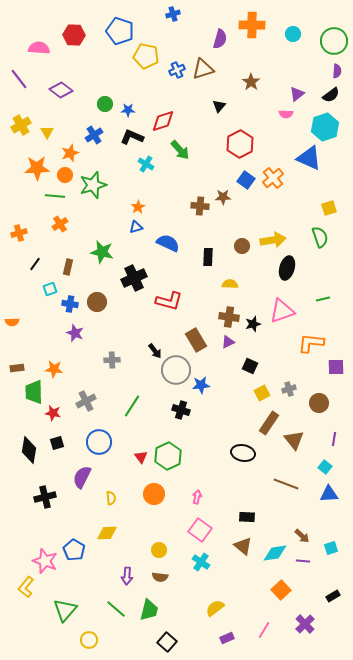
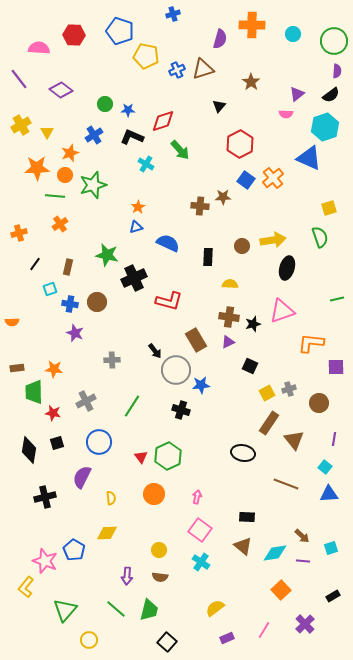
green star at (102, 252): moved 5 px right, 3 px down
green line at (323, 299): moved 14 px right
yellow square at (262, 393): moved 5 px right
